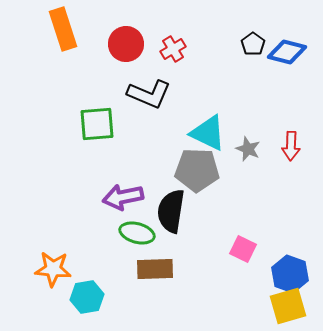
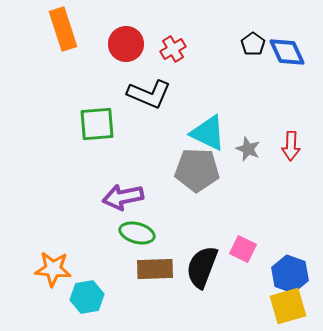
blue diamond: rotated 51 degrees clockwise
black semicircle: moved 31 px right, 56 px down; rotated 12 degrees clockwise
